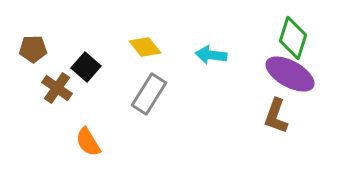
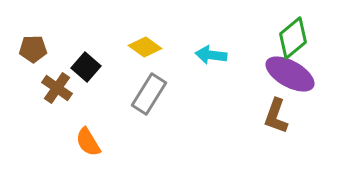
green diamond: rotated 33 degrees clockwise
yellow diamond: rotated 16 degrees counterclockwise
